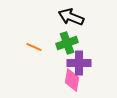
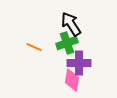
black arrow: moved 7 px down; rotated 35 degrees clockwise
